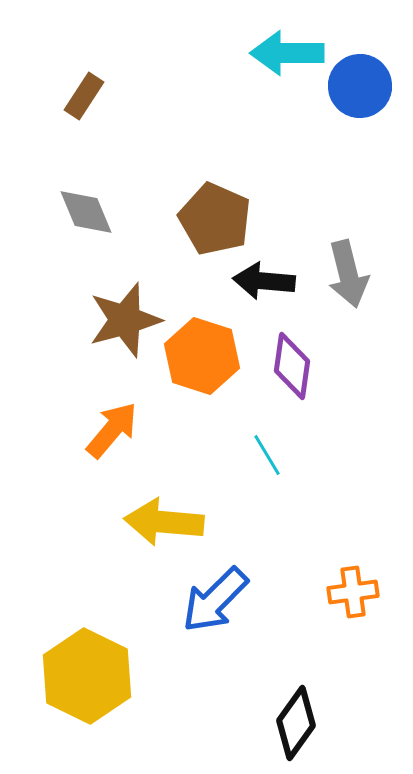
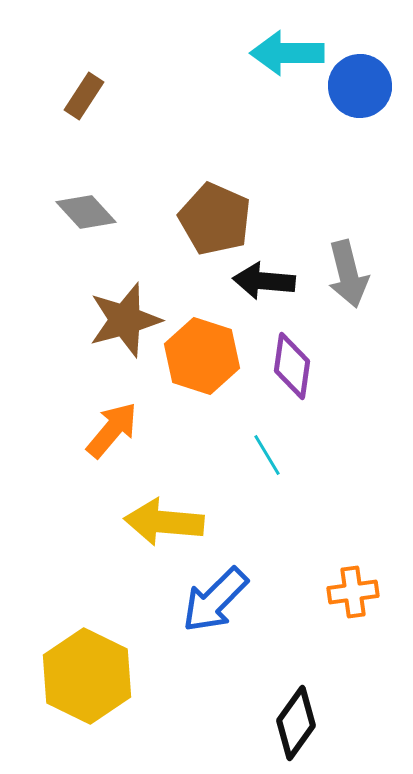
gray diamond: rotated 20 degrees counterclockwise
